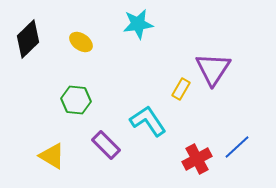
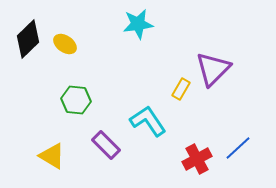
yellow ellipse: moved 16 px left, 2 px down
purple triangle: rotated 12 degrees clockwise
blue line: moved 1 px right, 1 px down
